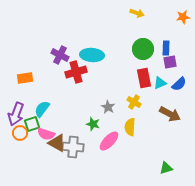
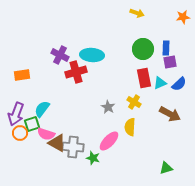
orange rectangle: moved 3 px left, 3 px up
green star: moved 34 px down
